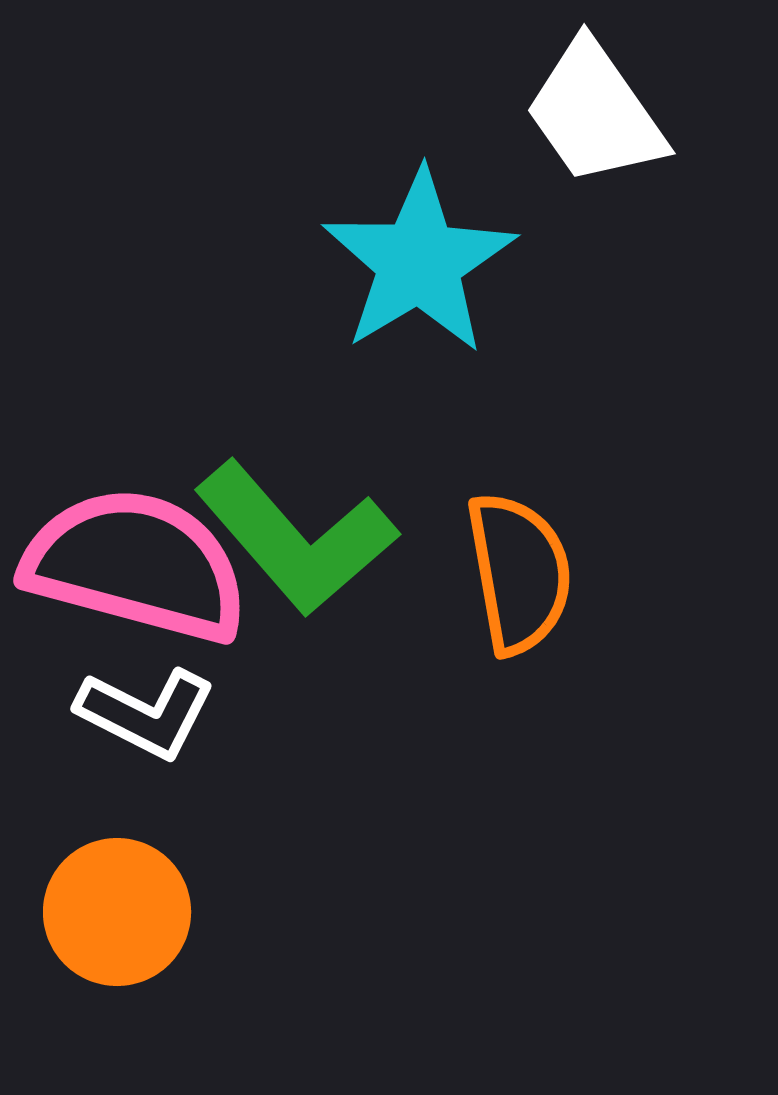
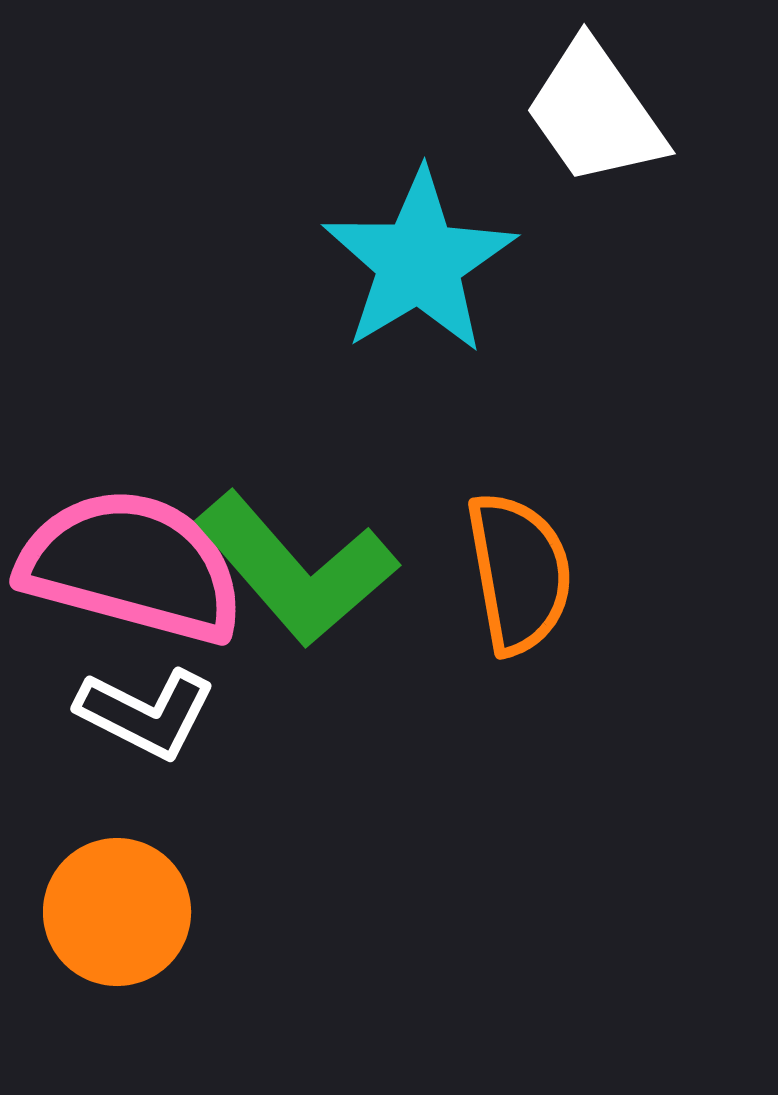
green L-shape: moved 31 px down
pink semicircle: moved 4 px left, 1 px down
